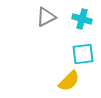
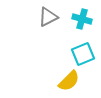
gray triangle: moved 2 px right
cyan square: rotated 15 degrees counterclockwise
